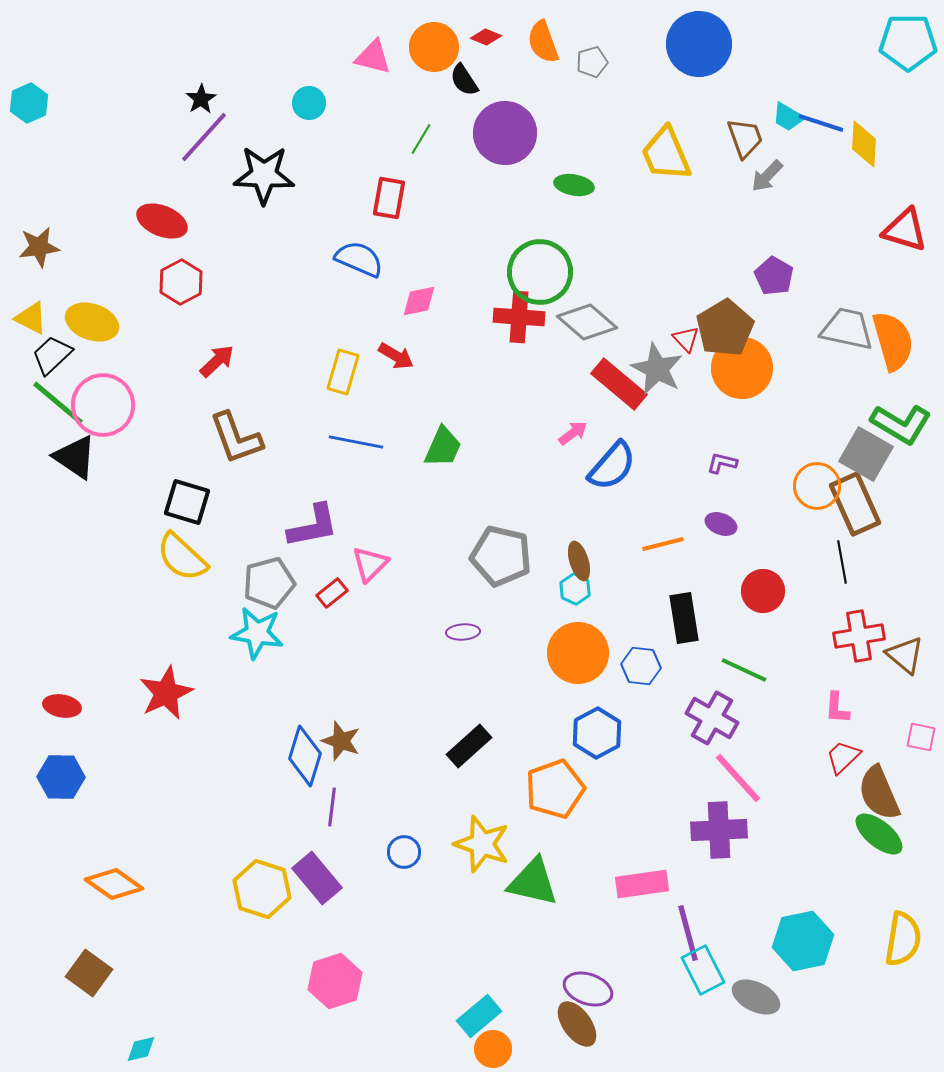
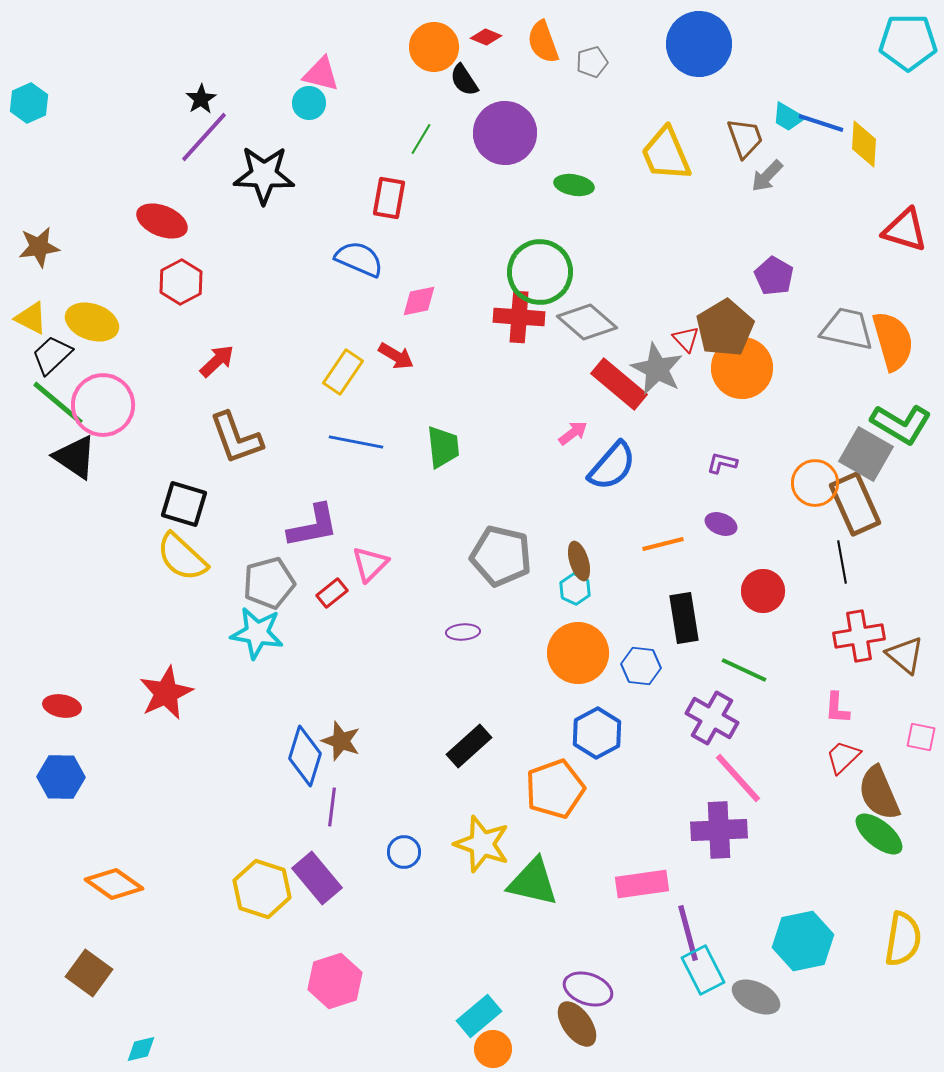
pink triangle at (373, 57): moved 52 px left, 17 px down
yellow rectangle at (343, 372): rotated 18 degrees clockwise
green trapezoid at (443, 447): rotated 30 degrees counterclockwise
orange circle at (817, 486): moved 2 px left, 3 px up
black square at (187, 502): moved 3 px left, 2 px down
